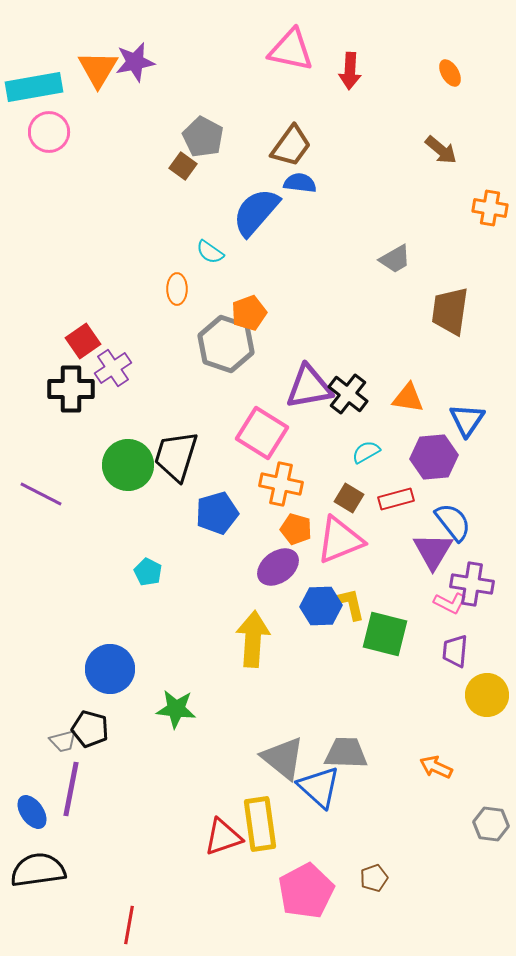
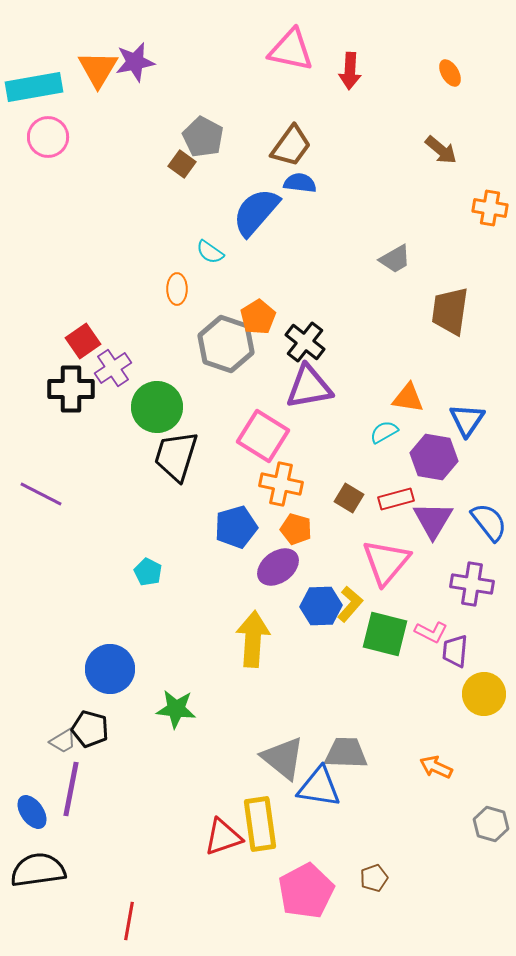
pink circle at (49, 132): moved 1 px left, 5 px down
brown square at (183, 166): moved 1 px left, 2 px up
orange pentagon at (249, 313): moved 9 px right, 4 px down; rotated 12 degrees counterclockwise
black cross at (348, 394): moved 43 px left, 52 px up
pink square at (262, 433): moved 1 px right, 3 px down
cyan semicircle at (366, 452): moved 18 px right, 20 px up
purple hexagon at (434, 457): rotated 15 degrees clockwise
green circle at (128, 465): moved 29 px right, 58 px up
blue pentagon at (217, 513): moved 19 px right, 14 px down
blue semicircle at (453, 522): moved 36 px right
pink triangle at (340, 540): moved 46 px right, 22 px down; rotated 28 degrees counterclockwise
purple triangle at (433, 551): moved 31 px up
pink L-shape at (450, 603): moved 19 px left, 29 px down
yellow L-shape at (350, 604): rotated 54 degrees clockwise
yellow circle at (487, 695): moved 3 px left, 1 px up
gray trapezoid at (63, 741): rotated 16 degrees counterclockwise
blue triangle at (319, 787): rotated 33 degrees counterclockwise
gray hexagon at (491, 824): rotated 8 degrees clockwise
red line at (129, 925): moved 4 px up
